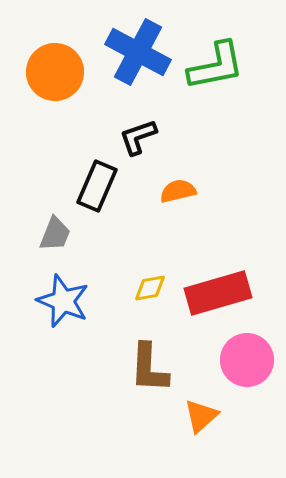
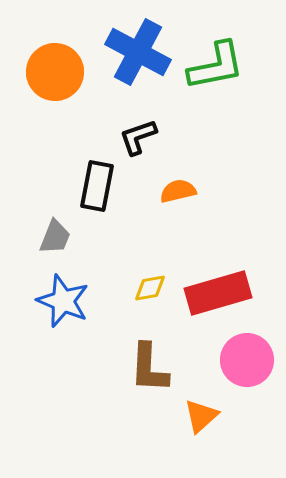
black rectangle: rotated 12 degrees counterclockwise
gray trapezoid: moved 3 px down
